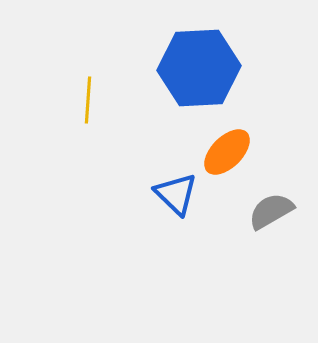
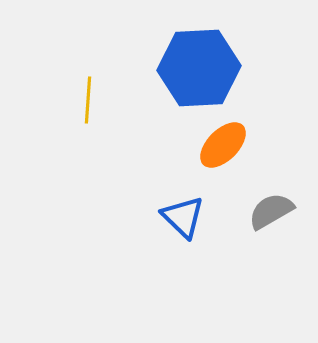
orange ellipse: moved 4 px left, 7 px up
blue triangle: moved 7 px right, 23 px down
